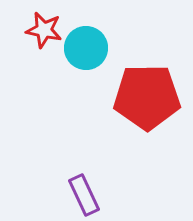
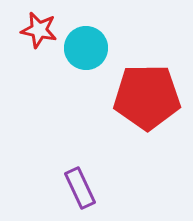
red star: moved 5 px left
purple rectangle: moved 4 px left, 7 px up
